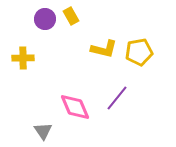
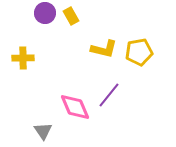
purple circle: moved 6 px up
purple line: moved 8 px left, 3 px up
